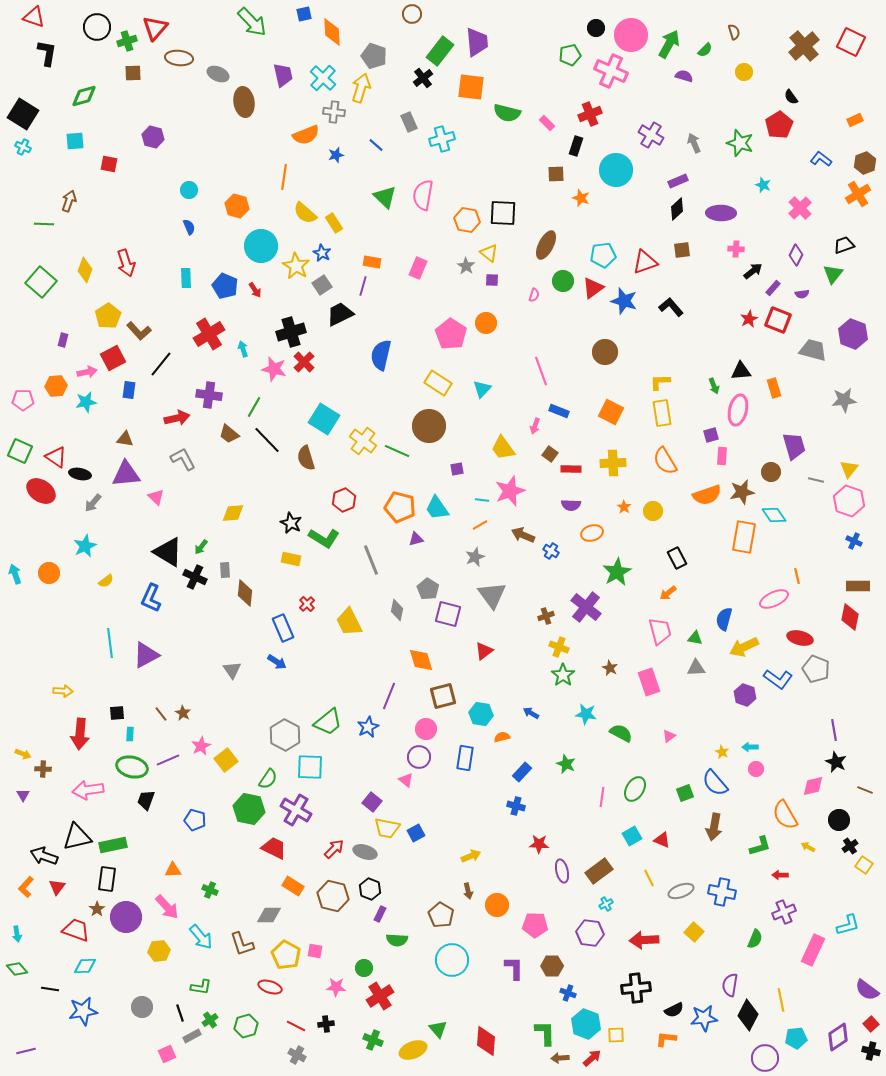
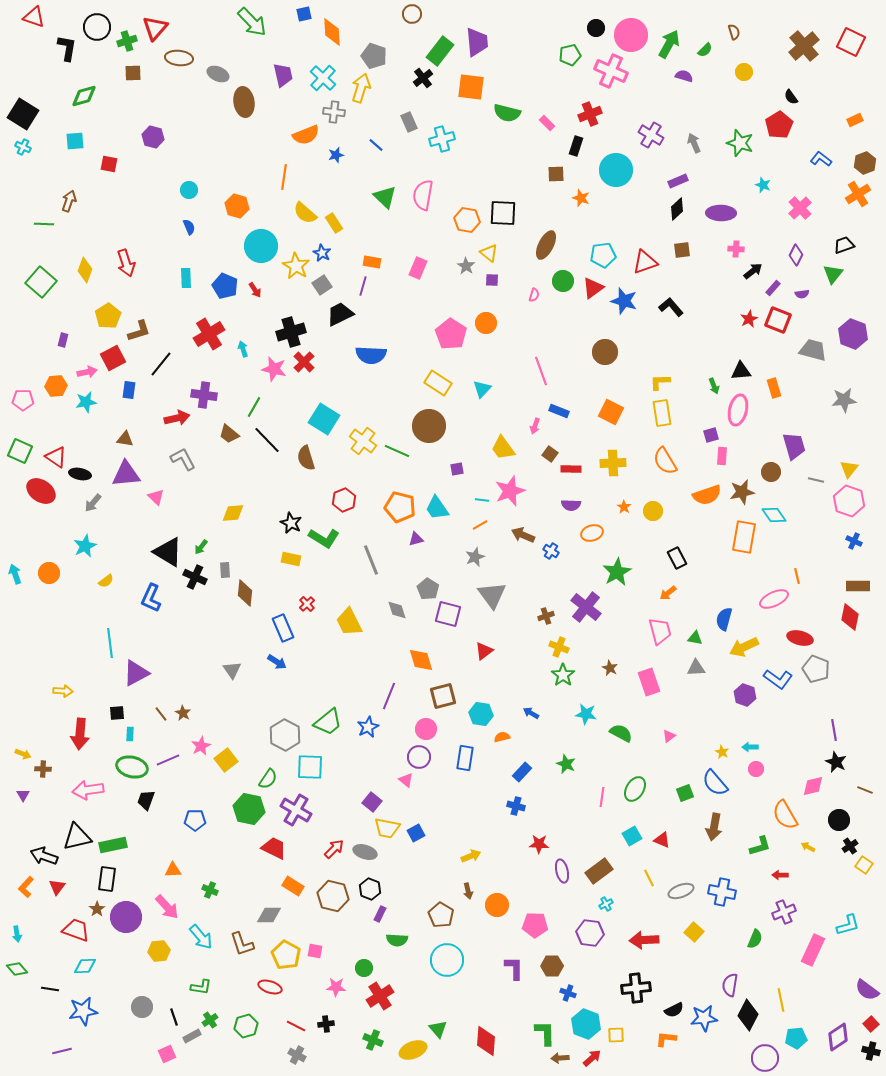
black L-shape at (47, 53): moved 20 px right, 5 px up
brown L-shape at (139, 331): rotated 65 degrees counterclockwise
blue semicircle at (381, 355): moved 10 px left; rotated 100 degrees counterclockwise
purple cross at (209, 395): moved 5 px left
gray diamond at (397, 610): rotated 30 degrees counterclockwise
purple triangle at (146, 655): moved 10 px left, 18 px down
blue pentagon at (195, 820): rotated 15 degrees counterclockwise
cyan circle at (452, 960): moved 5 px left
black line at (180, 1013): moved 6 px left, 4 px down
purple line at (26, 1051): moved 36 px right
